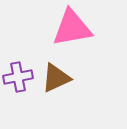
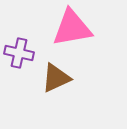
purple cross: moved 1 px right, 24 px up; rotated 24 degrees clockwise
